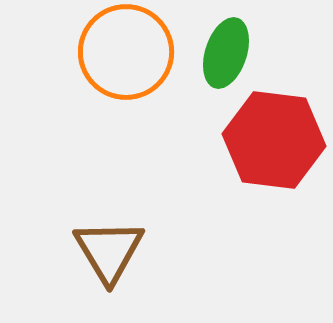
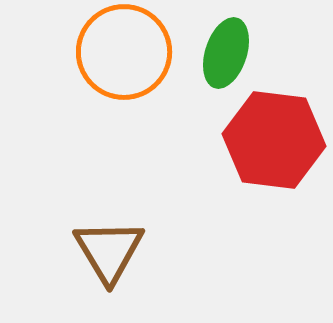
orange circle: moved 2 px left
